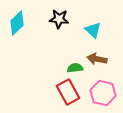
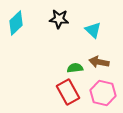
cyan diamond: moved 1 px left
brown arrow: moved 2 px right, 3 px down
